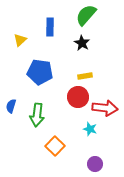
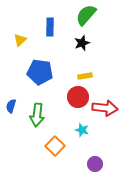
black star: rotated 21 degrees clockwise
cyan star: moved 8 px left, 1 px down
